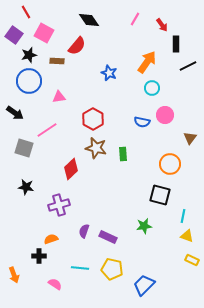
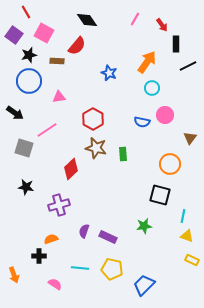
black diamond at (89, 20): moved 2 px left
